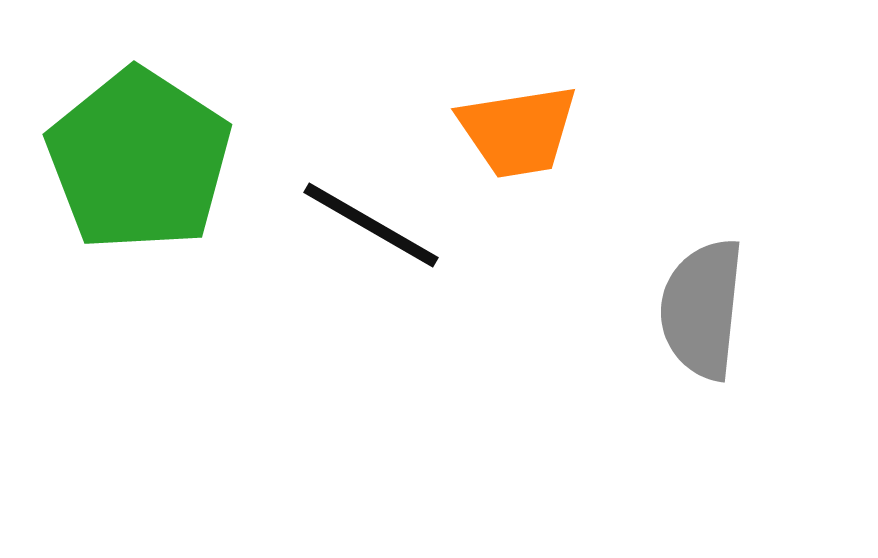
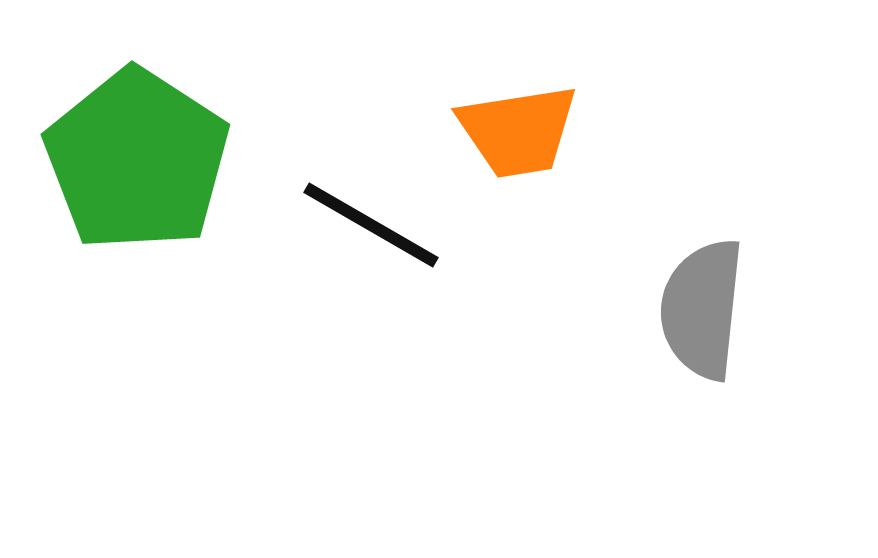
green pentagon: moved 2 px left
